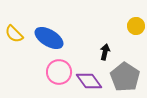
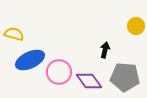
yellow semicircle: rotated 150 degrees clockwise
blue ellipse: moved 19 px left, 22 px down; rotated 56 degrees counterclockwise
black arrow: moved 2 px up
gray pentagon: rotated 28 degrees counterclockwise
